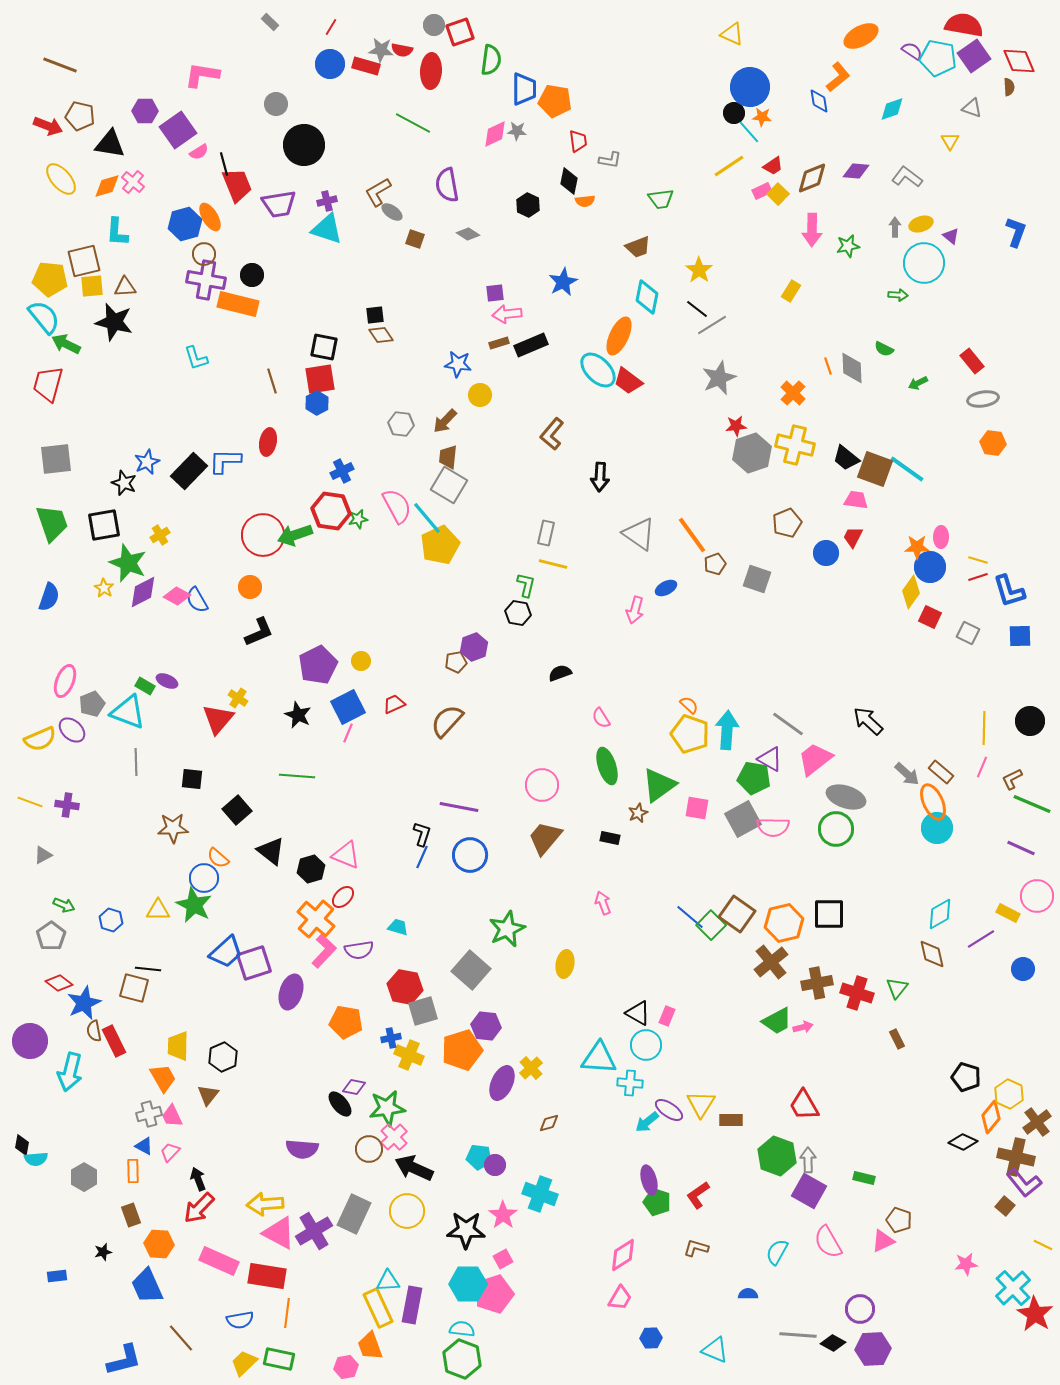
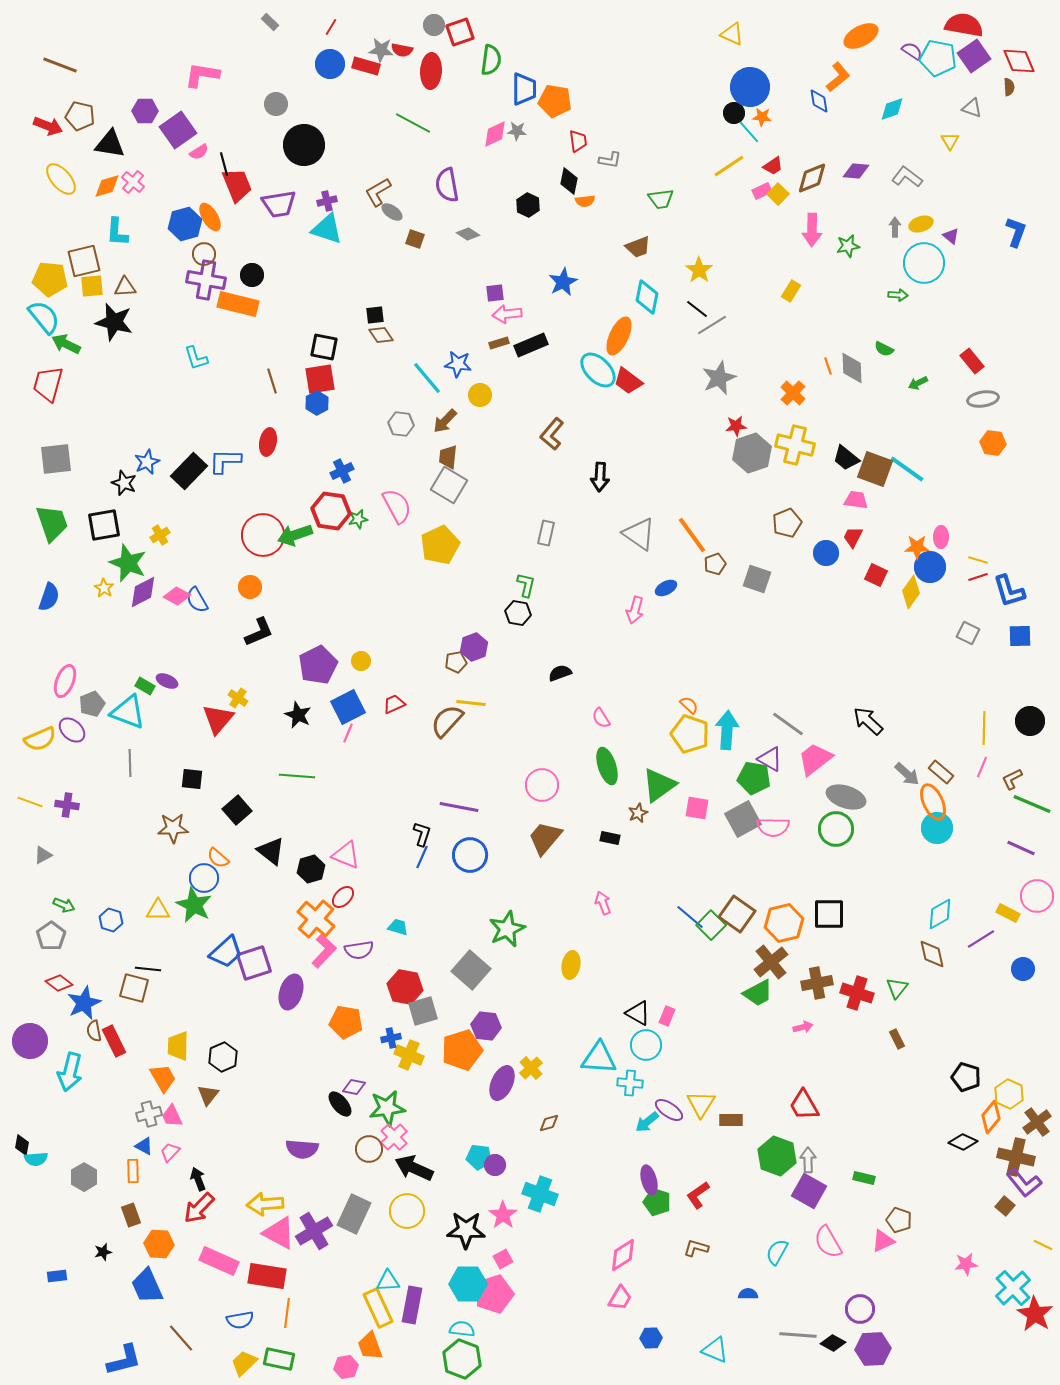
cyan line at (427, 518): moved 140 px up
yellow line at (553, 564): moved 82 px left, 139 px down; rotated 8 degrees counterclockwise
red square at (930, 617): moved 54 px left, 42 px up
gray line at (136, 762): moved 6 px left, 1 px down
yellow ellipse at (565, 964): moved 6 px right, 1 px down
green trapezoid at (777, 1021): moved 19 px left, 28 px up
